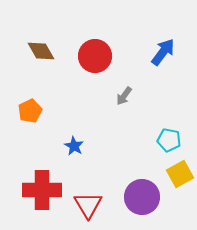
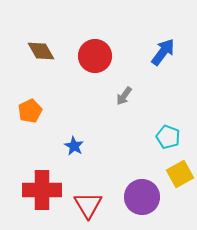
cyan pentagon: moved 1 px left, 3 px up; rotated 10 degrees clockwise
